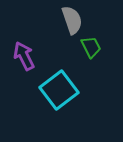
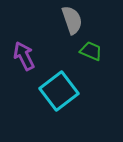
green trapezoid: moved 4 px down; rotated 40 degrees counterclockwise
cyan square: moved 1 px down
